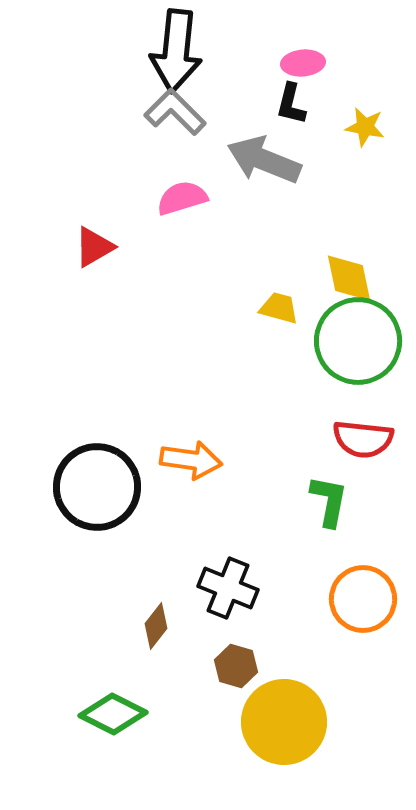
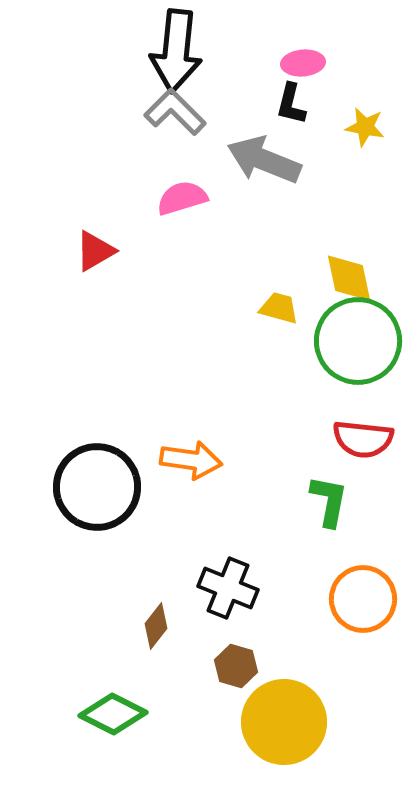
red triangle: moved 1 px right, 4 px down
